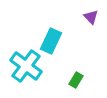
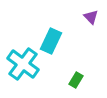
cyan cross: moved 3 px left, 2 px up
